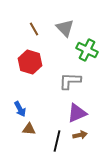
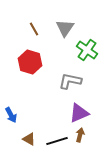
gray triangle: rotated 18 degrees clockwise
green cross: rotated 10 degrees clockwise
gray L-shape: rotated 10 degrees clockwise
blue arrow: moved 9 px left, 6 px down
purple triangle: moved 2 px right
brown triangle: moved 10 px down; rotated 24 degrees clockwise
brown arrow: rotated 64 degrees counterclockwise
black line: rotated 60 degrees clockwise
